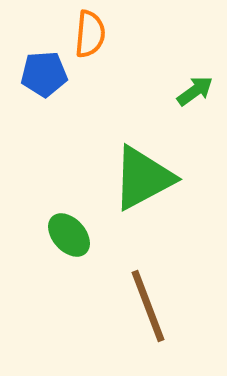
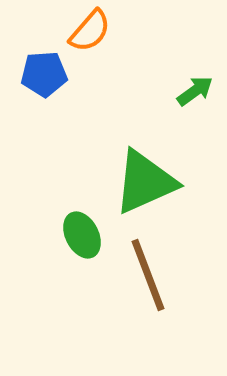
orange semicircle: moved 3 px up; rotated 36 degrees clockwise
green triangle: moved 2 px right, 4 px down; rotated 4 degrees clockwise
green ellipse: moved 13 px right; rotated 15 degrees clockwise
brown line: moved 31 px up
